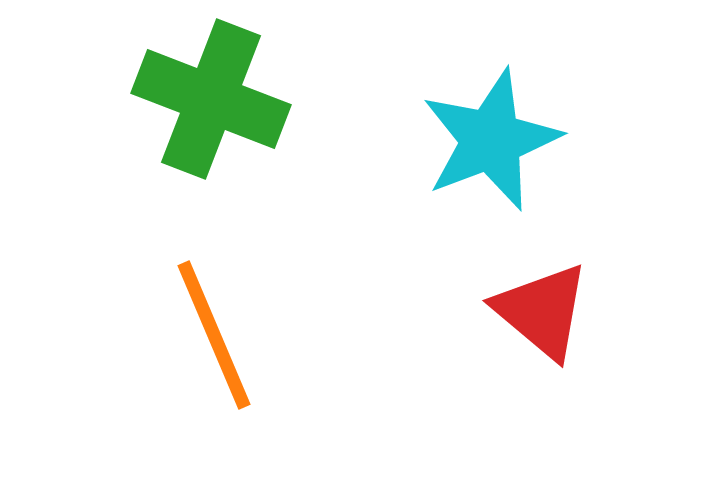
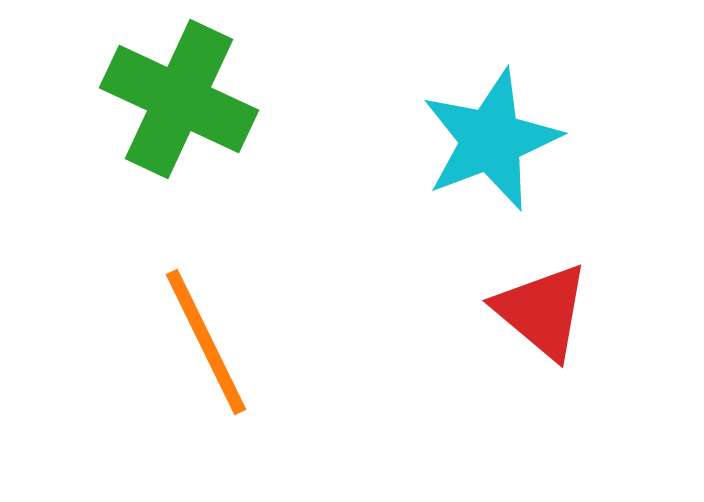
green cross: moved 32 px left; rotated 4 degrees clockwise
orange line: moved 8 px left, 7 px down; rotated 3 degrees counterclockwise
